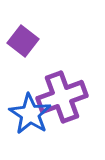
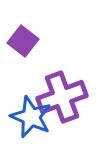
blue star: moved 1 px right, 3 px down; rotated 9 degrees counterclockwise
